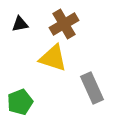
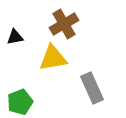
black triangle: moved 5 px left, 13 px down
yellow triangle: rotated 28 degrees counterclockwise
